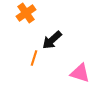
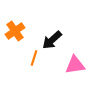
orange cross: moved 11 px left, 18 px down
pink triangle: moved 5 px left, 8 px up; rotated 25 degrees counterclockwise
